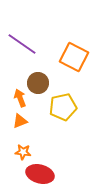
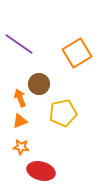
purple line: moved 3 px left
orange square: moved 3 px right, 4 px up; rotated 32 degrees clockwise
brown circle: moved 1 px right, 1 px down
yellow pentagon: moved 6 px down
orange star: moved 2 px left, 5 px up
red ellipse: moved 1 px right, 3 px up
